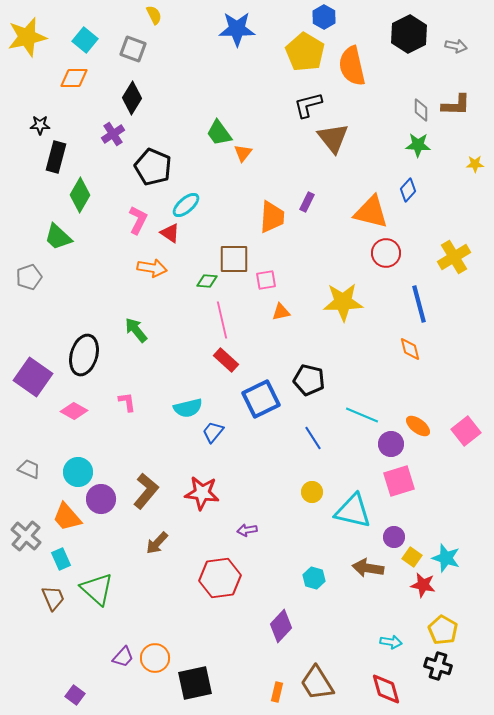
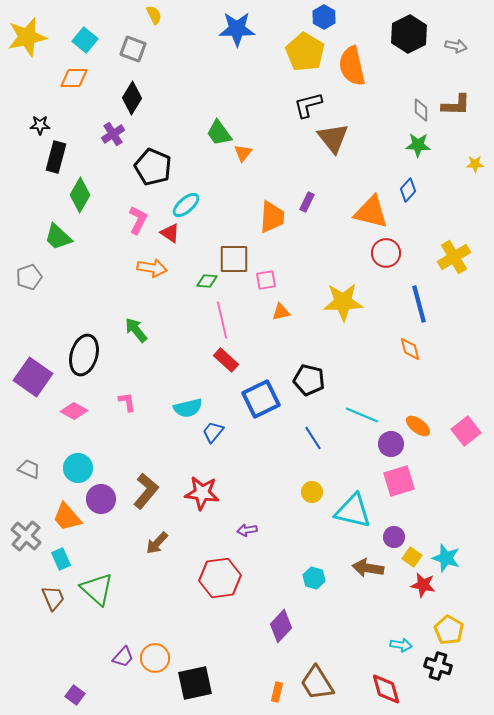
cyan circle at (78, 472): moved 4 px up
yellow pentagon at (443, 630): moved 6 px right
cyan arrow at (391, 642): moved 10 px right, 3 px down
